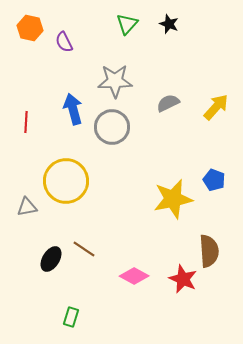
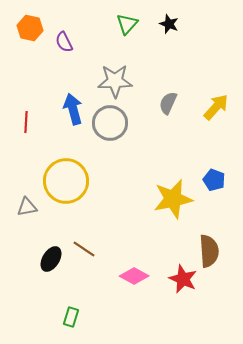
gray semicircle: rotated 40 degrees counterclockwise
gray circle: moved 2 px left, 4 px up
